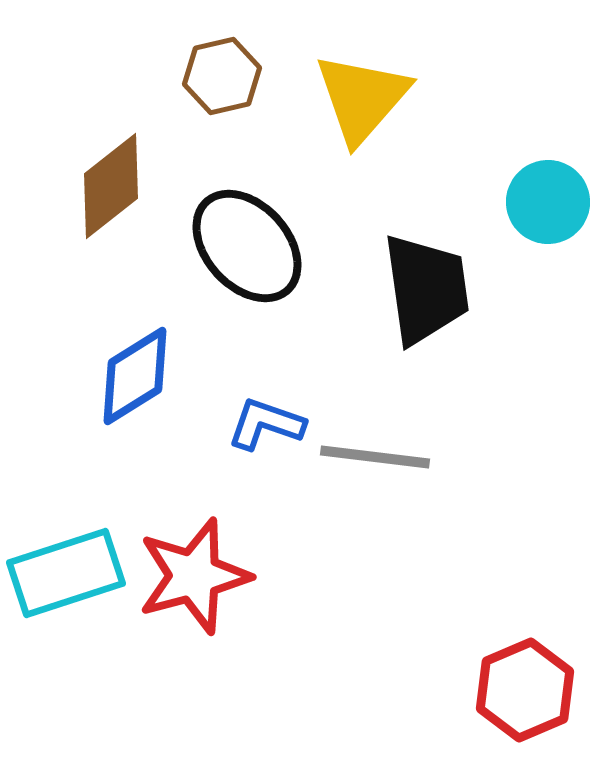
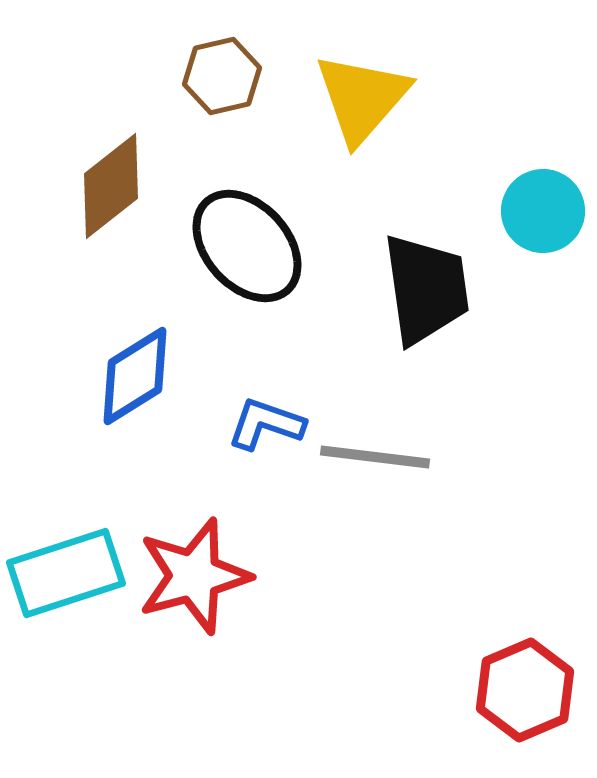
cyan circle: moved 5 px left, 9 px down
